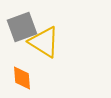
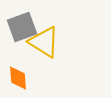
orange diamond: moved 4 px left
